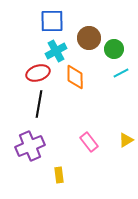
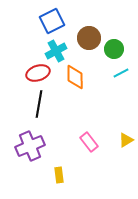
blue square: rotated 25 degrees counterclockwise
